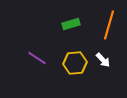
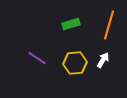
white arrow: rotated 105 degrees counterclockwise
